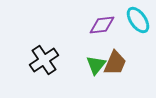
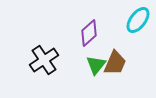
cyan ellipse: rotated 72 degrees clockwise
purple diamond: moved 13 px left, 8 px down; rotated 36 degrees counterclockwise
